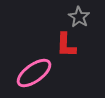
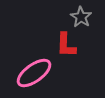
gray star: moved 2 px right
